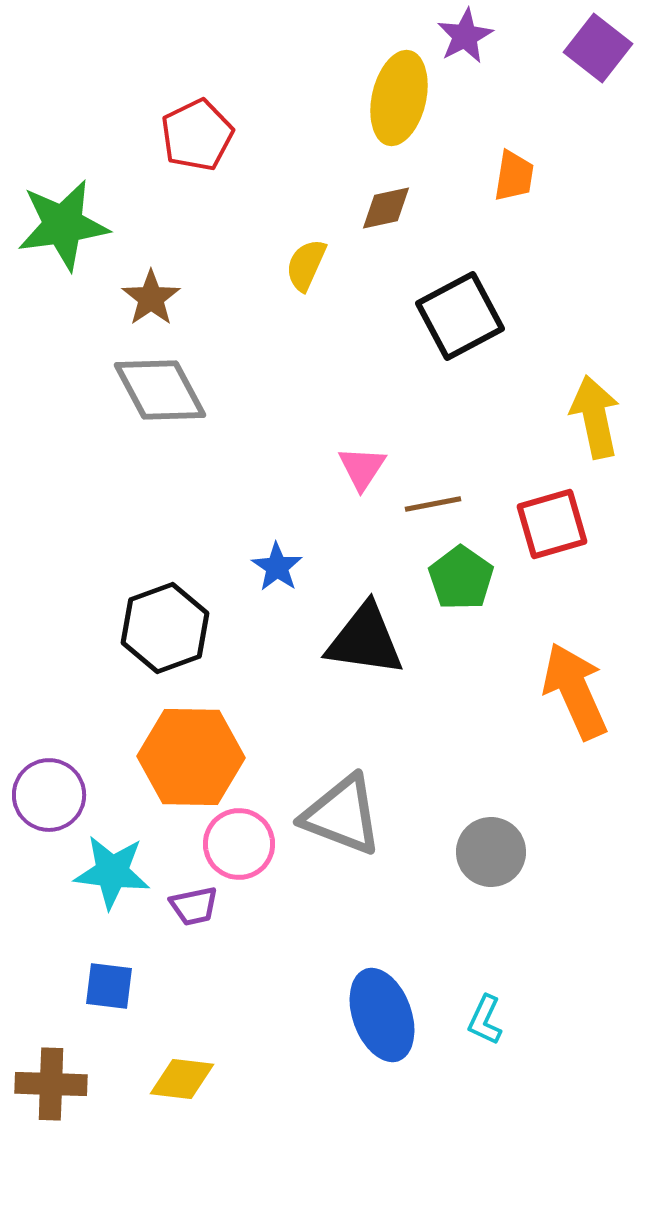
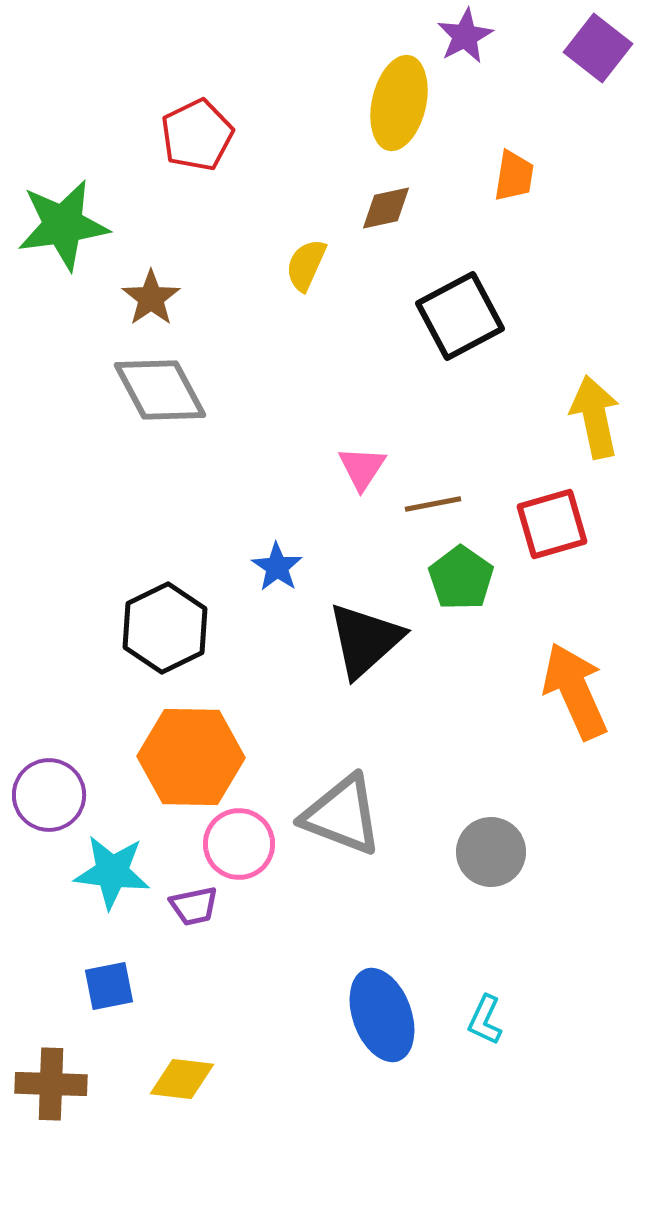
yellow ellipse: moved 5 px down
black hexagon: rotated 6 degrees counterclockwise
black triangle: rotated 50 degrees counterclockwise
blue square: rotated 18 degrees counterclockwise
